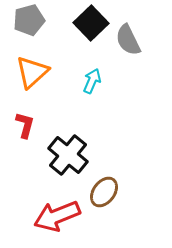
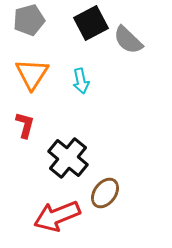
black square: rotated 16 degrees clockwise
gray semicircle: rotated 20 degrees counterclockwise
orange triangle: moved 2 px down; rotated 15 degrees counterclockwise
cyan arrow: moved 11 px left; rotated 145 degrees clockwise
black cross: moved 3 px down
brown ellipse: moved 1 px right, 1 px down
